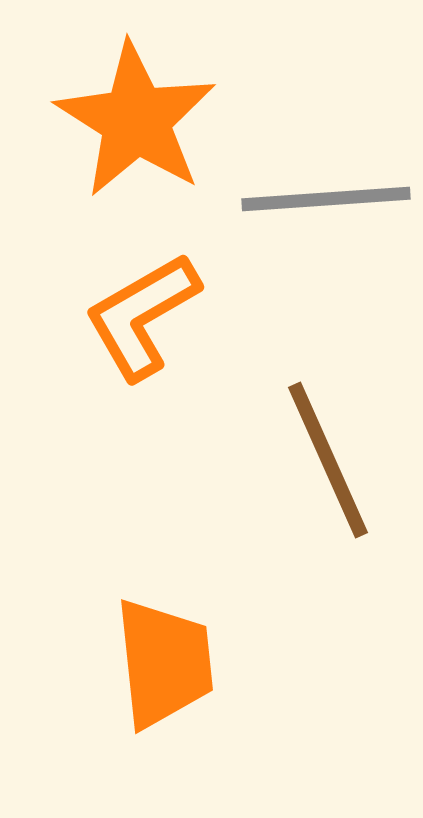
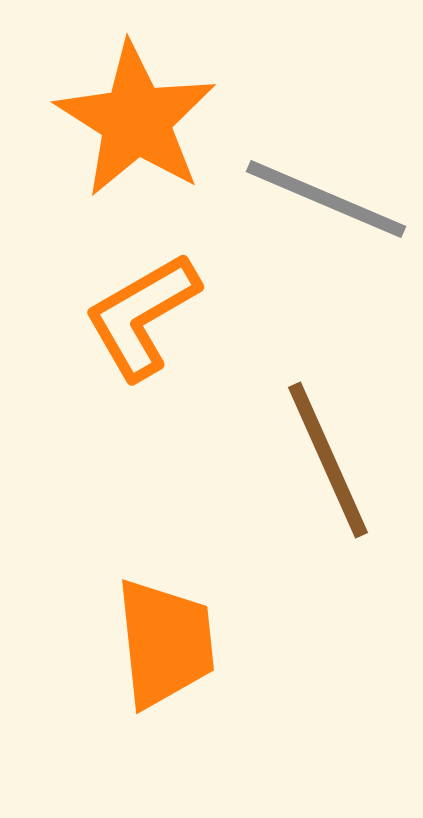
gray line: rotated 27 degrees clockwise
orange trapezoid: moved 1 px right, 20 px up
